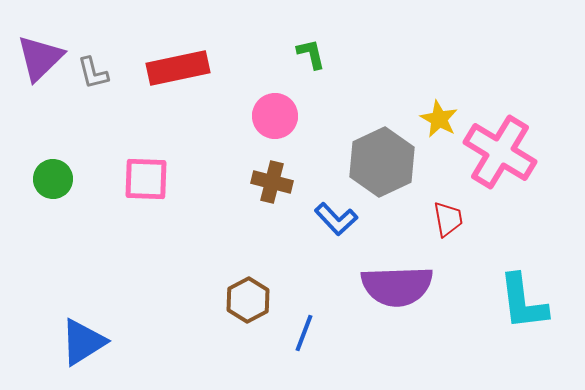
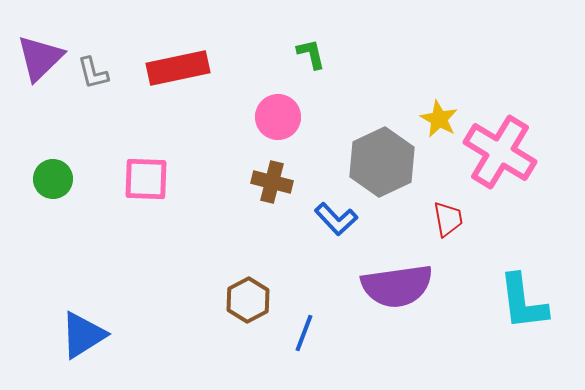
pink circle: moved 3 px right, 1 px down
purple semicircle: rotated 6 degrees counterclockwise
blue triangle: moved 7 px up
